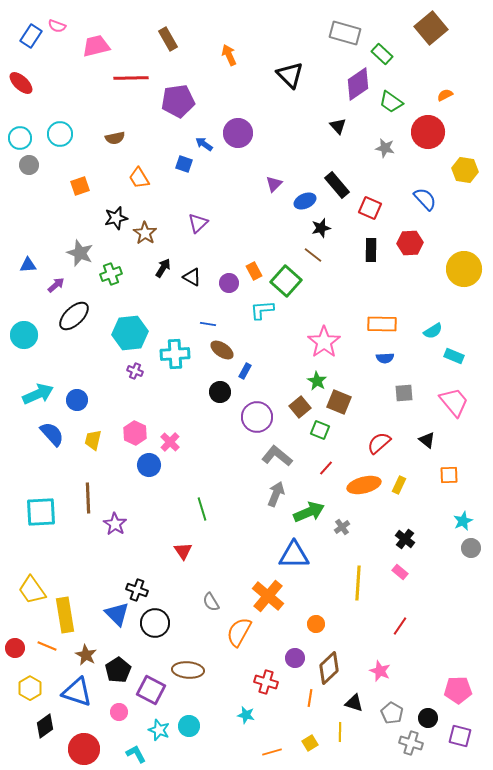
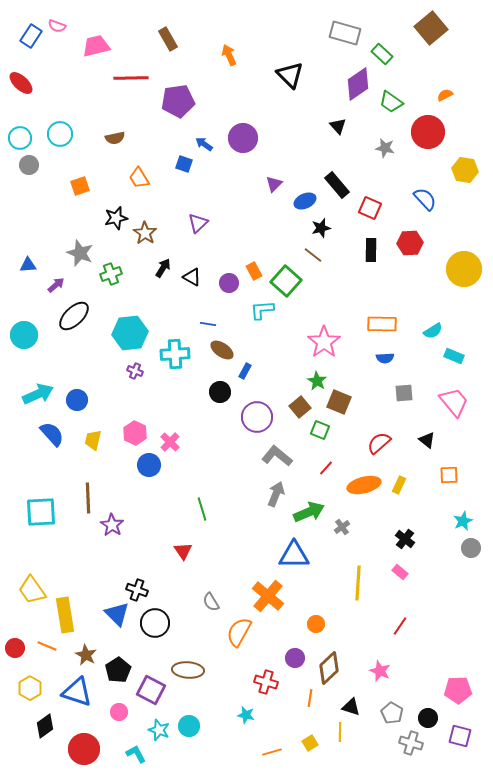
purple circle at (238, 133): moved 5 px right, 5 px down
purple star at (115, 524): moved 3 px left, 1 px down
black triangle at (354, 703): moved 3 px left, 4 px down
